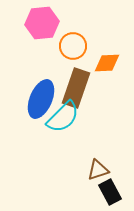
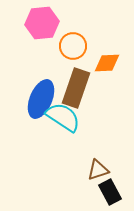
cyan semicircle: rotated 102 degrees counterclockwise
